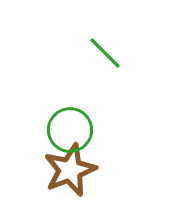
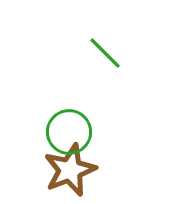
green circle: moved 1 px left, 2 px down
